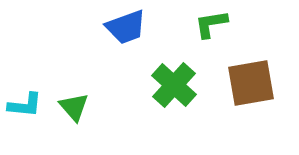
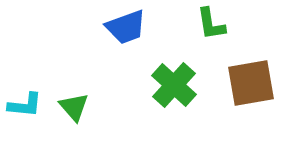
green L-shape: rotated 90 degrees counterclockwise
